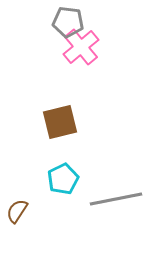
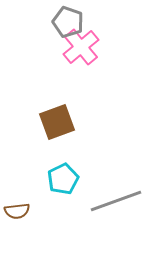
gray pentagon: rotated 12 degrees clockwise
brown square: moved 3 px left; rotated 6 degrees counterclockwise
gray line: moved 2 px down; rotated 9 degrees counterclockwise
brown semicircle: rotated 130 degrees counterclockwise
